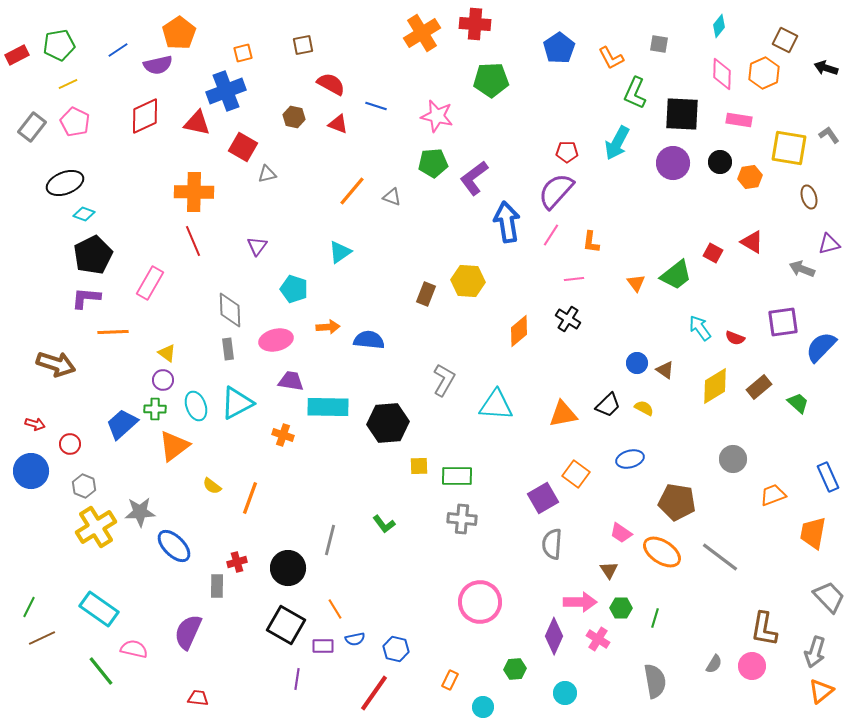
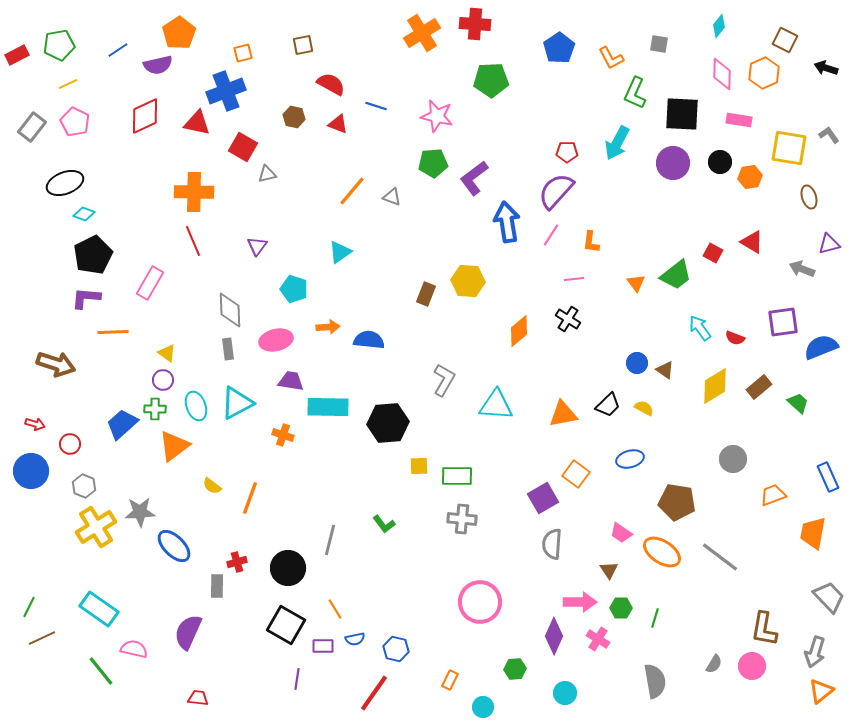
blue semicircle at (821, 347): rotated 24 degrees clockwise
